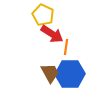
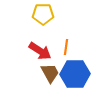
yellow pentagon: moved 1 px up; rotated 25 degrees counterclockwise
red arrow: moved 12 px left, 17 px down
blue hexagon: moved 5 px right
